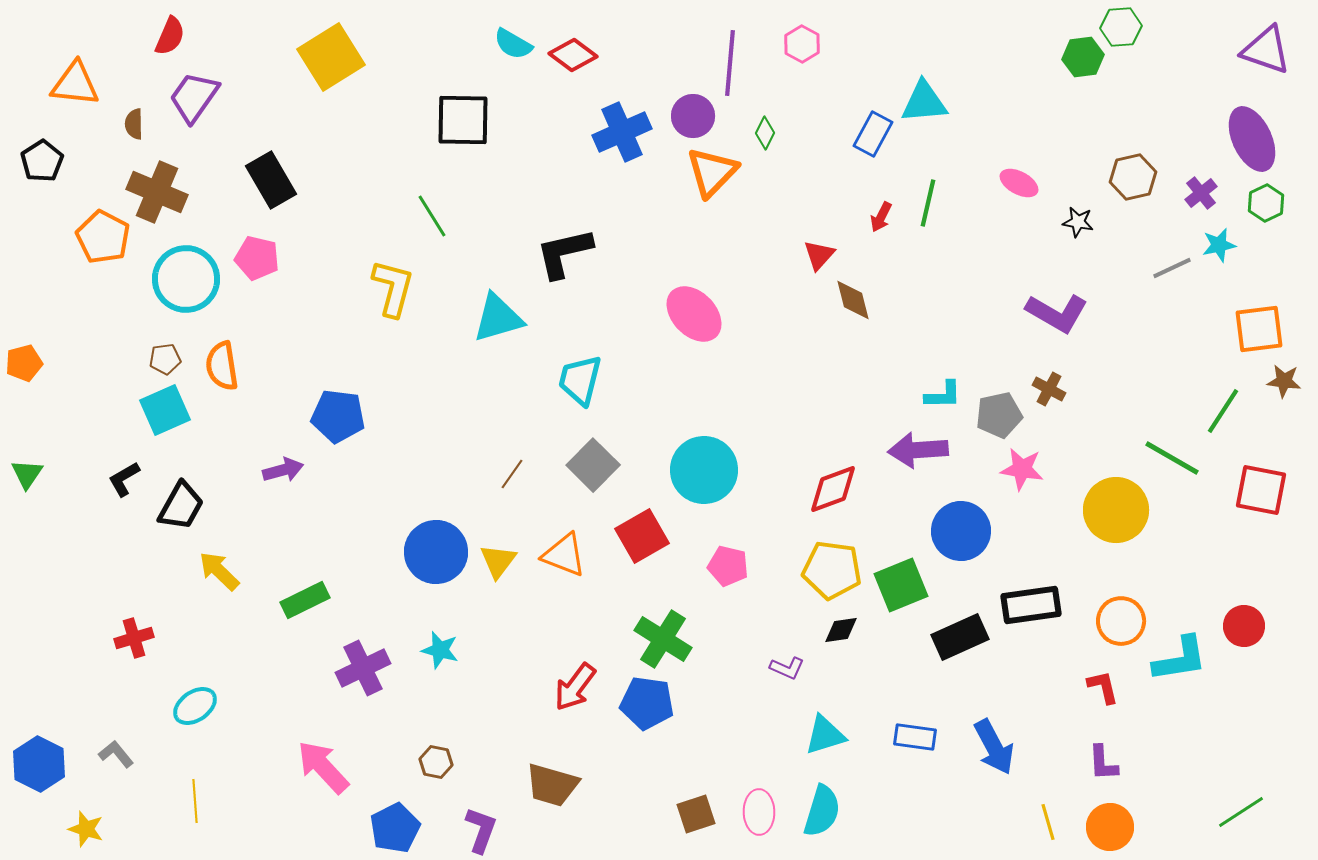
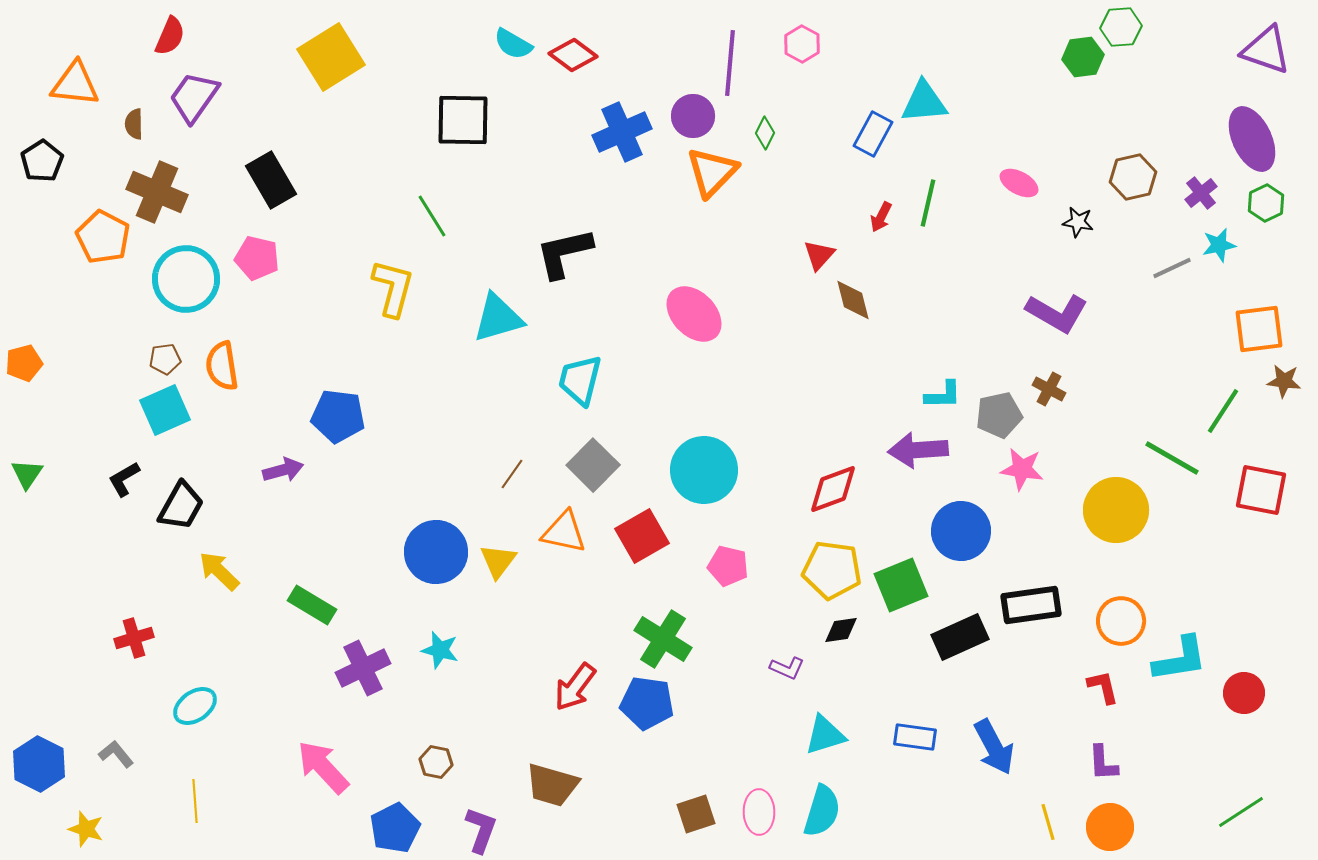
orange triangle at (564, 555): moved 23 px up; rotated 9 degrees counterclockwise
green rectangle at (305, 600): moved 7 px right, 5 px down; rotated 57 degrees clockwise
red circle at (1244, 626): moved 67 px down
